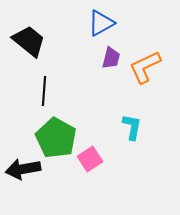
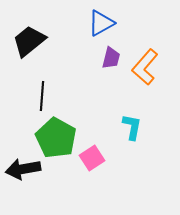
black trapezoid: rotated 78 degrees counterclockwise
orange L-shape: rotated 24 degrees counterclockwise
black line: moved 2 px left, 5 px down
pink square: moved 2 px right, 1 px up
